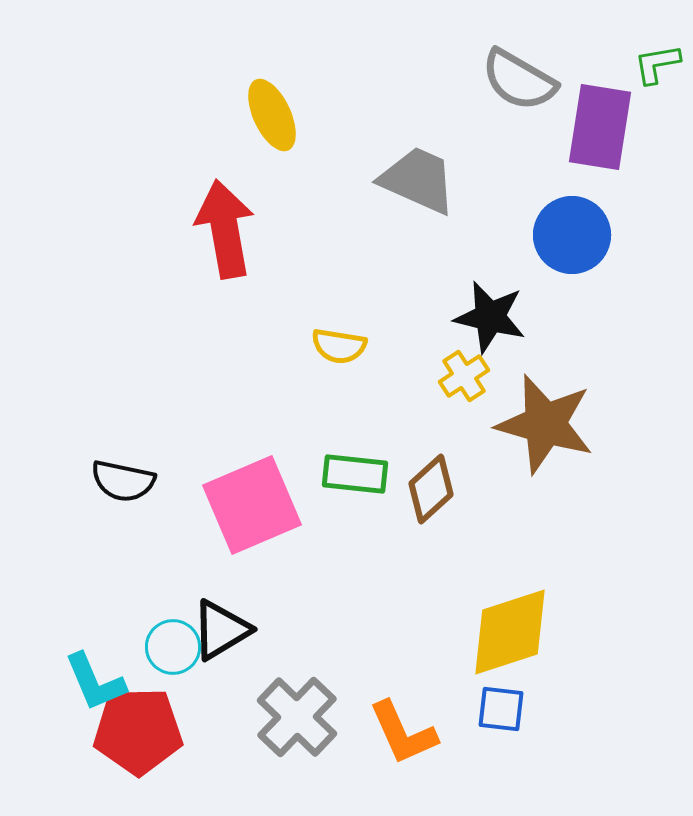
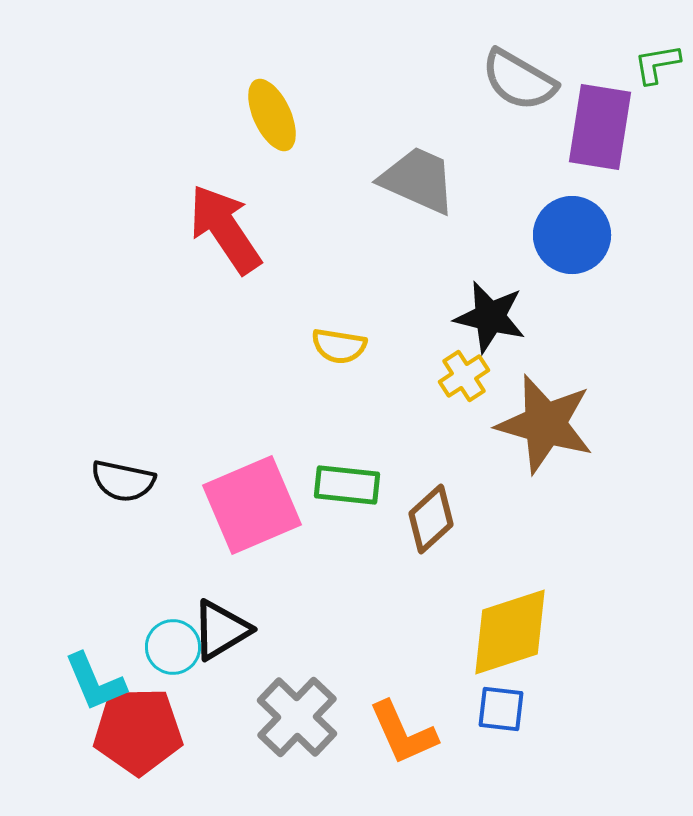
red arrow: rotated 24 degrees counterclockwise
green rectangle: moved 8 px left, 11 px down
brown diamond: moved 30 px down
